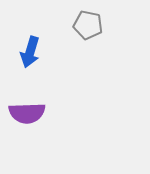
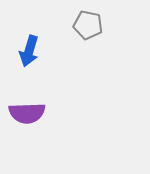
blue arrow: moved 1 px left, 1 px up
